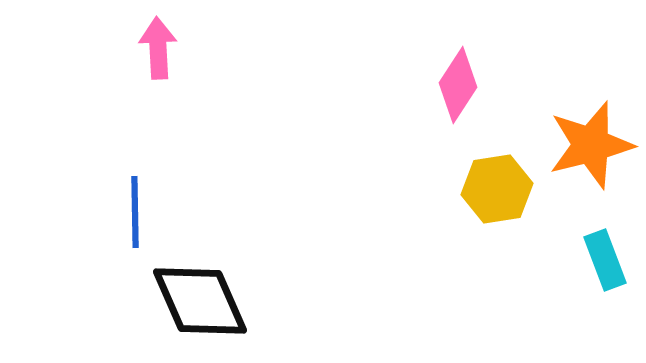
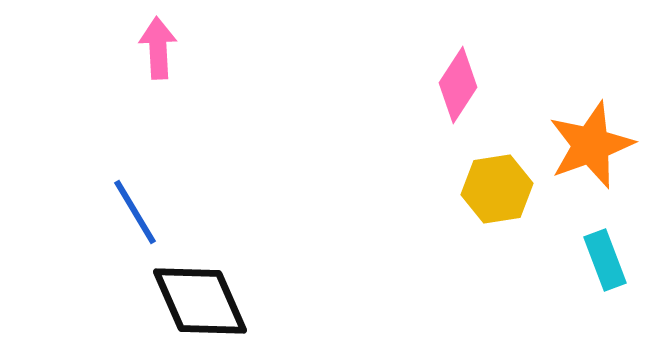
orange star: rotated 6 degrees counterclockwise
blue line: rotated 30 degrees counterclockwise
